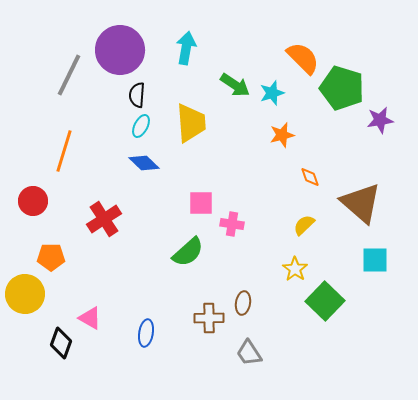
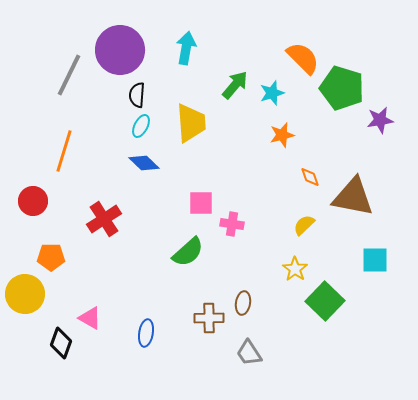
green arrow: rotated 84 degrees counterclockwise
brown triangle: moved 8 px left, 6 px up; rotated 30 degrees counterclockwise
